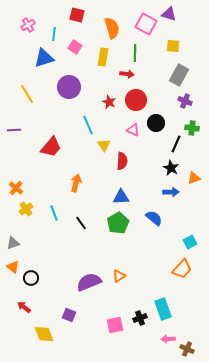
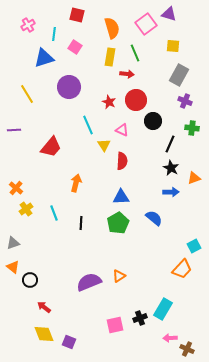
pink square at (146, 24): rotated 25 degrees clockwise
green line at (135, 53): rotated 24 degrees counterclockwise
yellow rectangle at (103, 57): moved 7 px right
black circle at (156, 123): moved 3 px left, 2 px up
pink triangle at (133, 130): moved 11 px left
black line at (176, 144): moved 6 px left
black line at (81, 223): rotated 40 degrees clockwise
cyan square at (190, 242): moved 4 px right, 4 px down
black circle at (31, 278): moved 1 px left, 2 px down
red arrow at (24, 307): moved 20 px right
cyan rectangle at (163, 309): rotated 50 degrees clockwise
purple square at (69, 315): moved 27 px down
pink arrow at (168, 339): moved 2 px right, 1 px up
